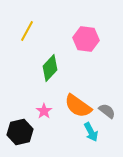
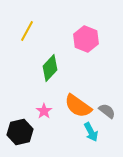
pink hexagon: rotated 15 degrees clockwise
